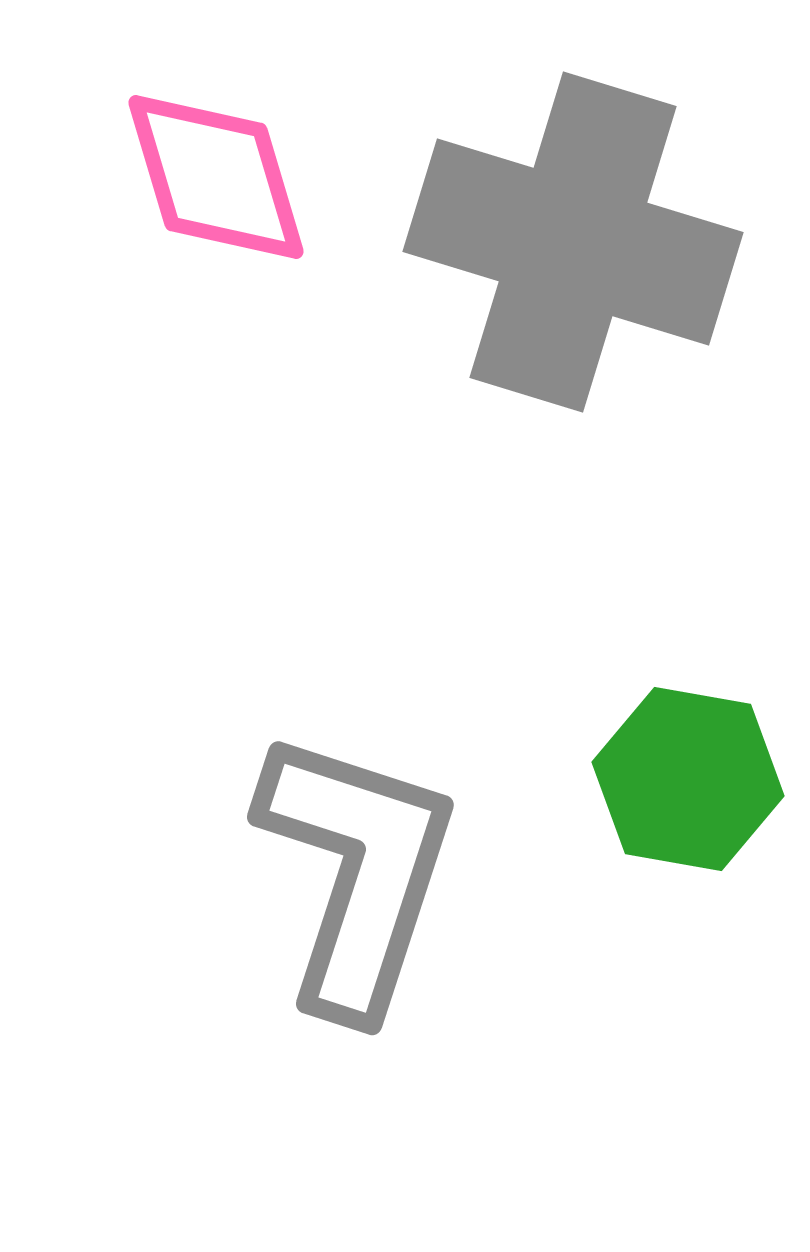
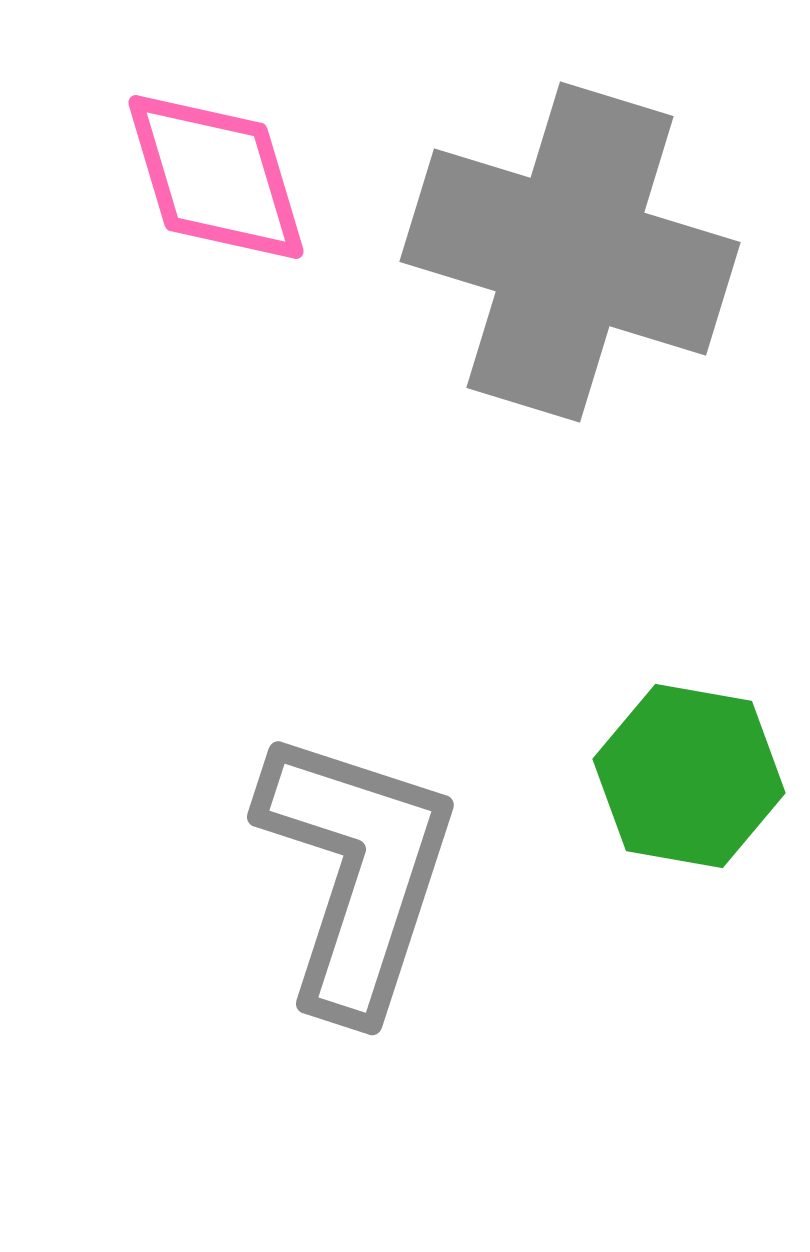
gray cross: moved 3 px left, 10 px down
green hexagon: moved 1 px right, 3 px up
